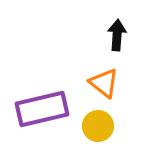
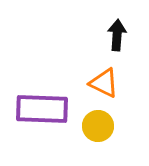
orange triangle: rotated 12 degrees counterclockwise
purple rectangle: rotated 15 degrees clockwise
